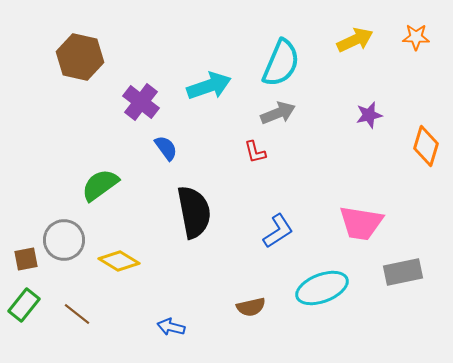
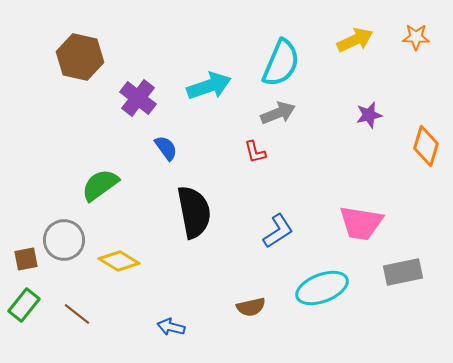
purple cross: moved 3 px left, 4 px up
